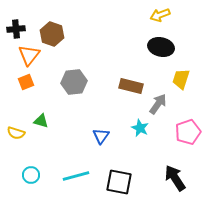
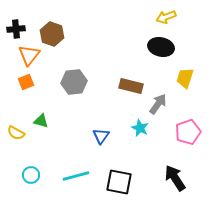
yellow arrow: moved 6 px right, 2 px down
yellow trapezoid: moved 4 px right, 1 px up
yellow semicircle: rotated 12 degrees clockwise
